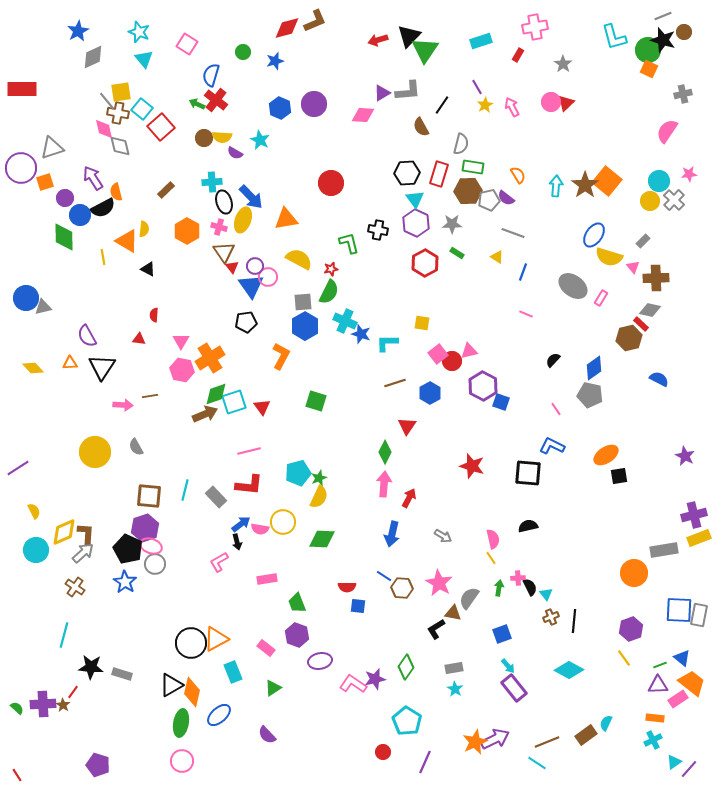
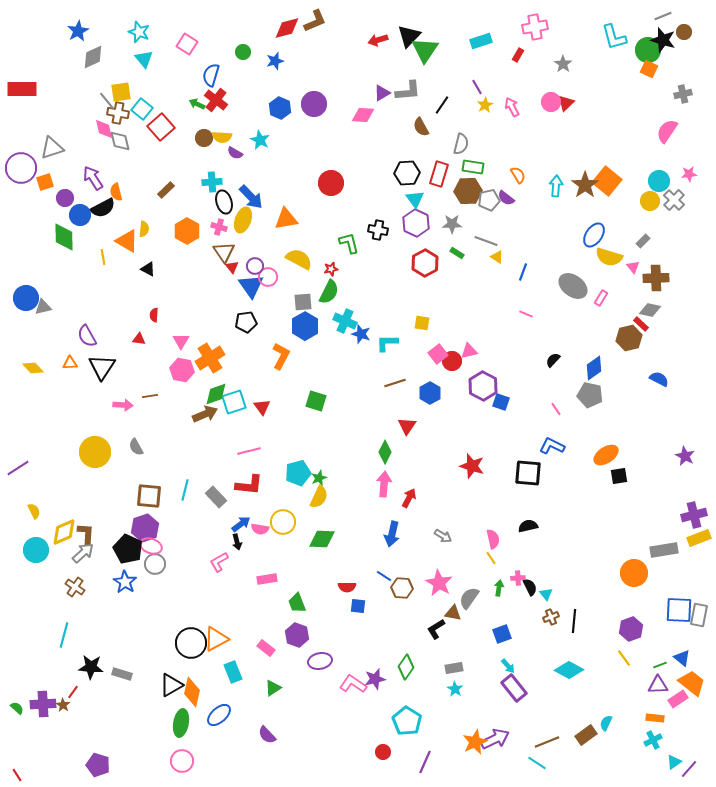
gray diamond at (120, 146): moved 5 px up
gray line at (513, 233): moved 27 px left, 8 px down
